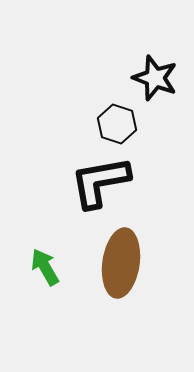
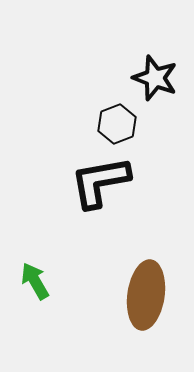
black hexagon: rotated 21 degrees clockwise
brown ellipse: moved 25 px right, 32 px down
green arrow: moved 10 px left, 14 px down
